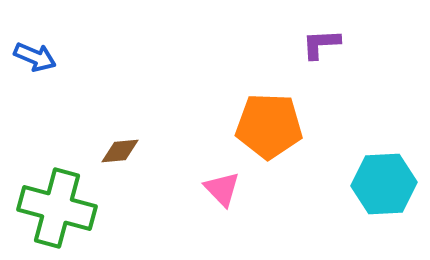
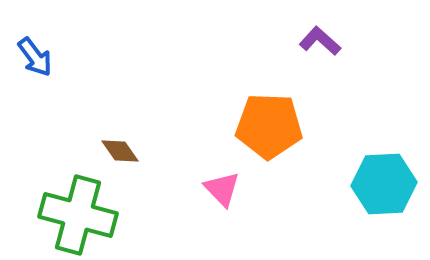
purple L-shape: moved 1 px left, 3 px up; rotated 45 degrees clockwise
blue arrow: rotated 30 degrees clockwise
brown diamond: rotated 60 degrees clockwise
green cross: moved 21 px right, 7 px down
